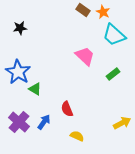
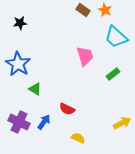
orange star: moved 2 px right, 2 px up
black star: moved 5 px up
cyan trapezoid: moved 2 px right, 2 px down
pink trapezoid: rotated 30 degrees clockwise
blue star: moved 8 px up
red semicircle: rotated 42 degrees counterclockwise
purple cross: rotated 15 degrees counterclockwise
yellow semicircle: moved 1 px right, 2 px down
